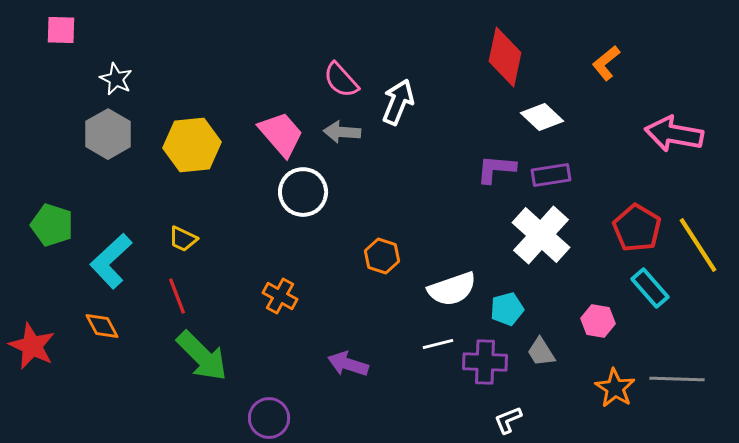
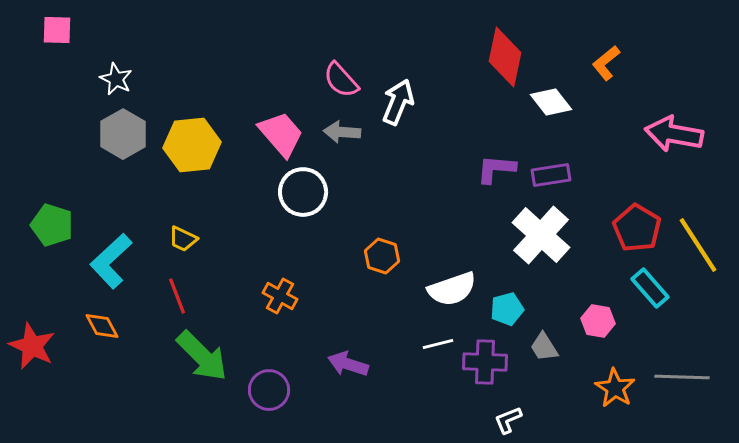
pink square: moved 4 px left
white diamond: moved 9 px right, 15 px up; rotated 9 degrees clockwise
gray hexagon: moved 15 px right
gray trapezoid: moved 3 px right, 5 px up
gray line: moved 5 px right, 2 px up
purple circle: moved 28 px up
